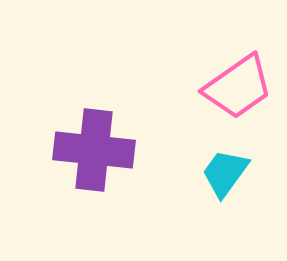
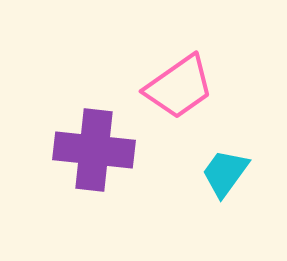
pink trapezoid: moved 59 px left
